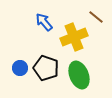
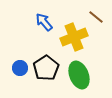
black pentagon: rotated 20 degrees clockwise
